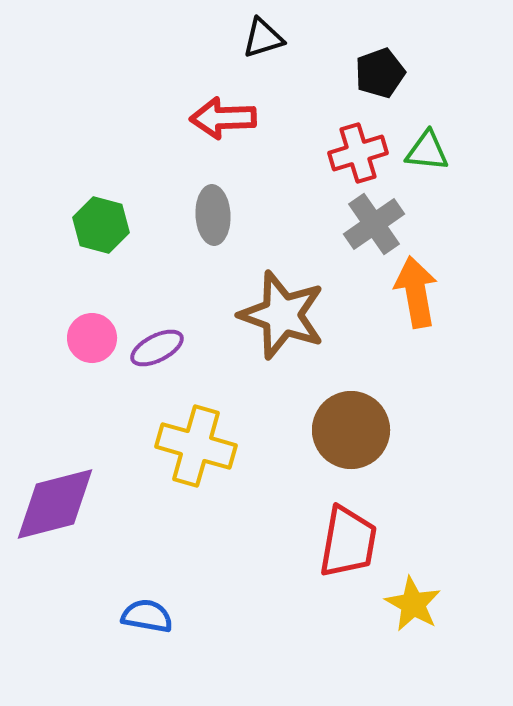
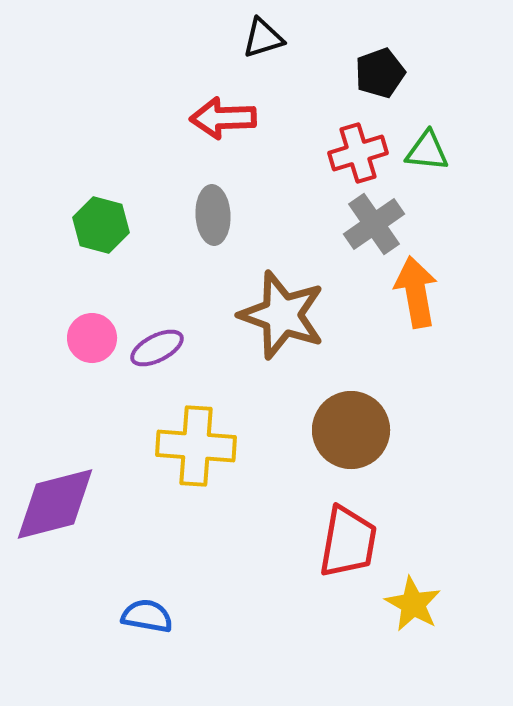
yellow cross: rotated 12 degrees counterclockwise
